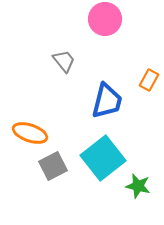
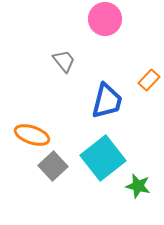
orange rectangle: rotated 15 degrees clockwise
orange ellipse: moved 2 px right, 2 px down
gray square: rotated 16 degrees counterclockwise
